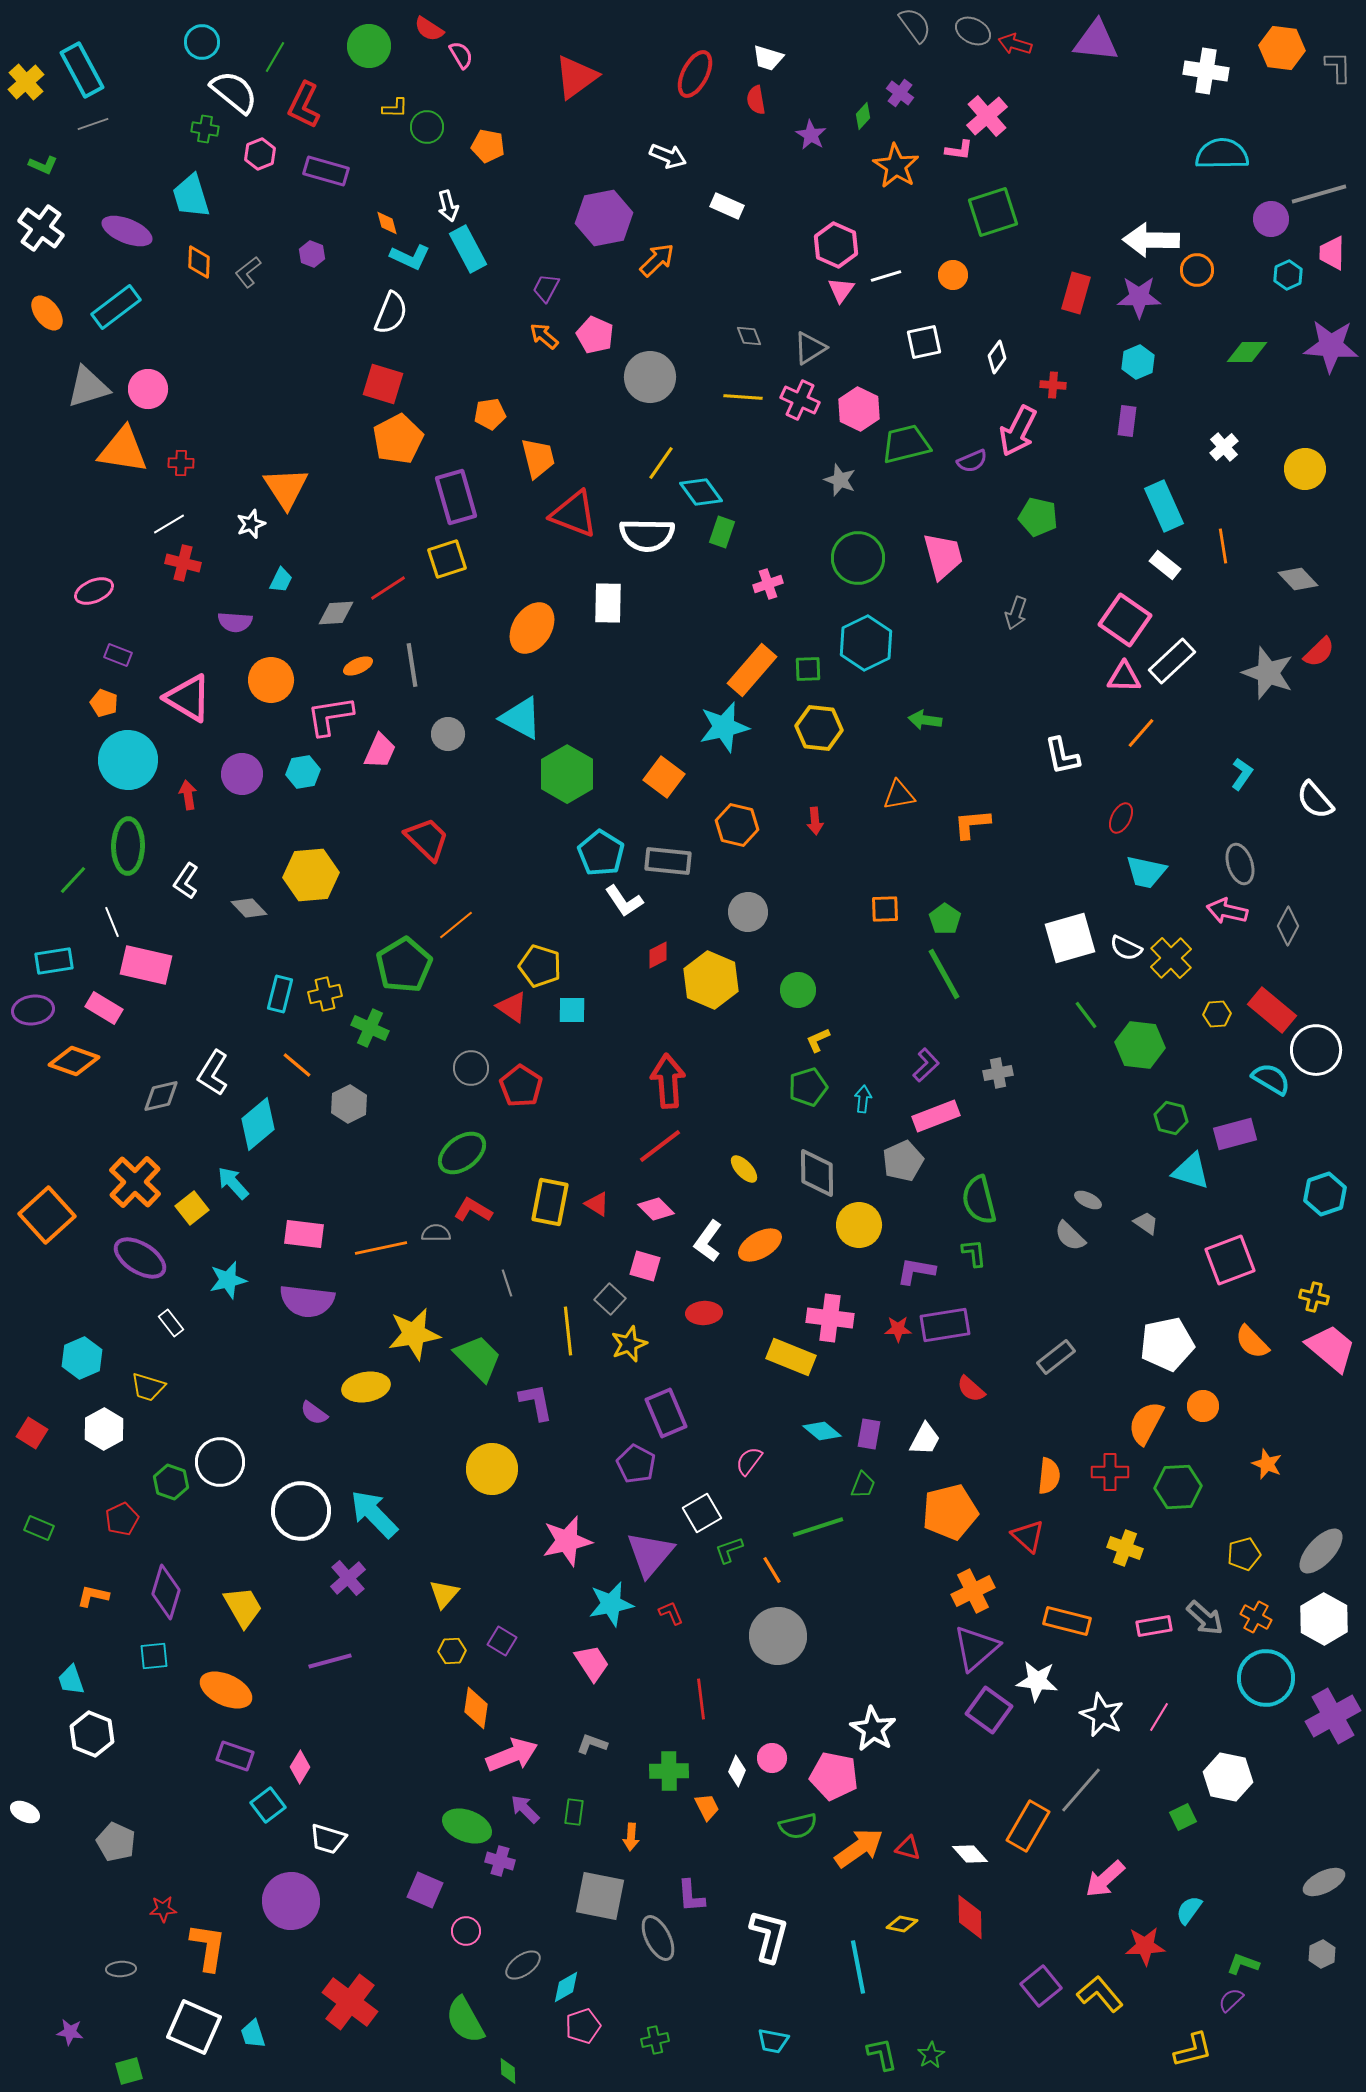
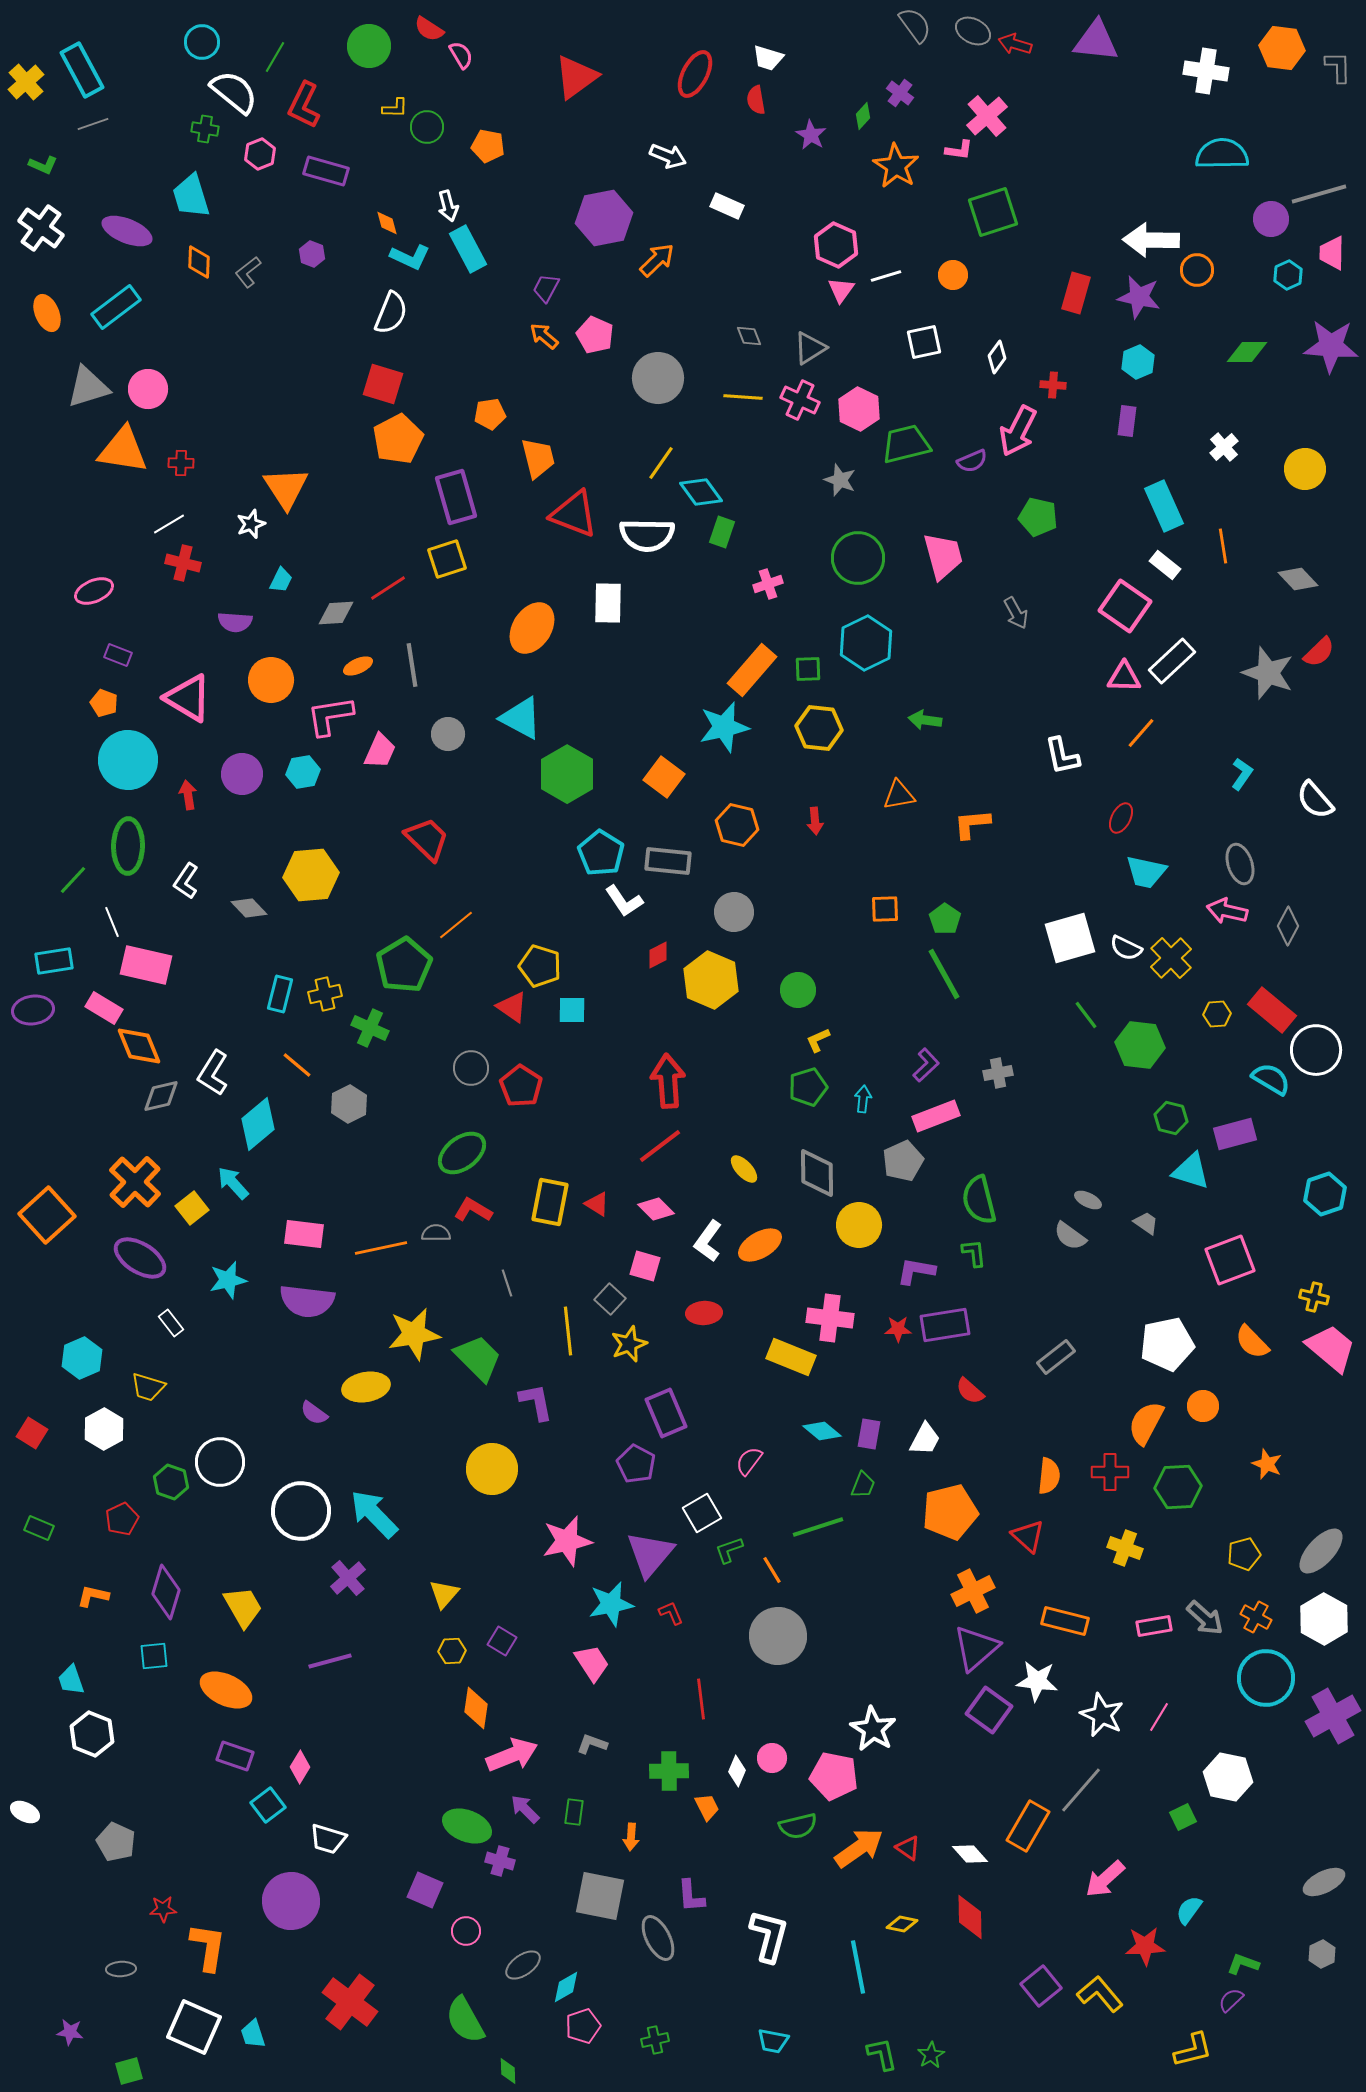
purple star at (1139, 297): rotated 12 degrees clockwise
orange ellipse at (47, 313): rotated 15 degrees clockwise
gray circle at (650, 377): moved 8 px right, 1 px down
gray arrow at (1016, 613): rotated 48 degrees counterclockwise
pink square at (1125, 620): moved 14 px up
gray circle at (748, 912): moved 14 px left
orange diamond at (74, 1061): moved 65 px right, 15 px up; rotated 48 degrees clockwise
gray semicircle at (1070, 1236): rotated 8 degrees counterclockwise
red semicircle at (971, 1389): moved 1 px left, 2 px down
orange rectangle at (1067, 1621): moved 2 px left
red triangle at (908, 1848): rotated 20 degrees clockwise
